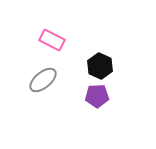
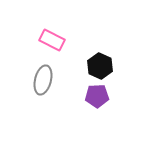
gray ellipse: rotated 36 degrees counterclockwise
